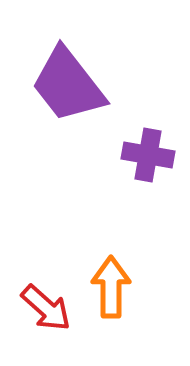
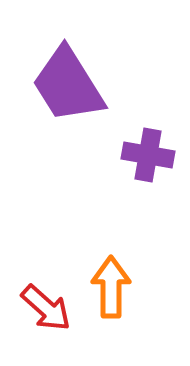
purple trapezoid: rotated 6 degrees clockwise
